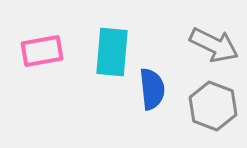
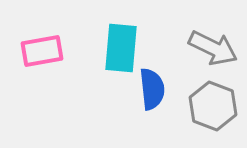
gray arrow: moved 1 px left, 3 px down
cyan rectangle: moved 9 px right, 4 px up
